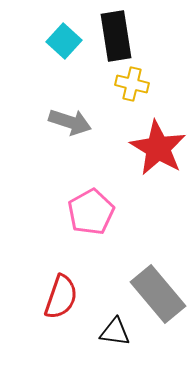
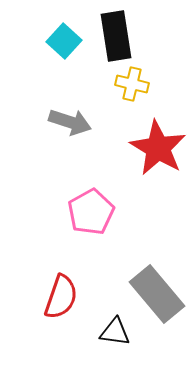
gray rectangle: moved 1 px left
